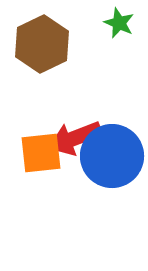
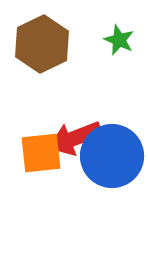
green star: moved 17 px down
